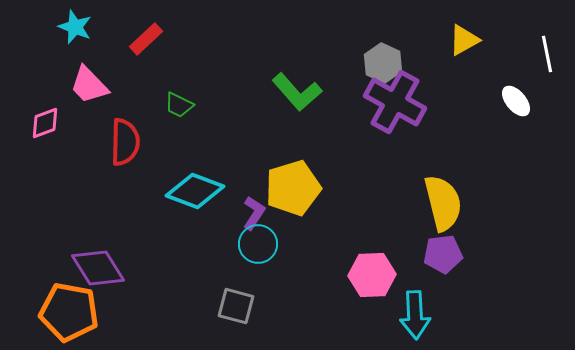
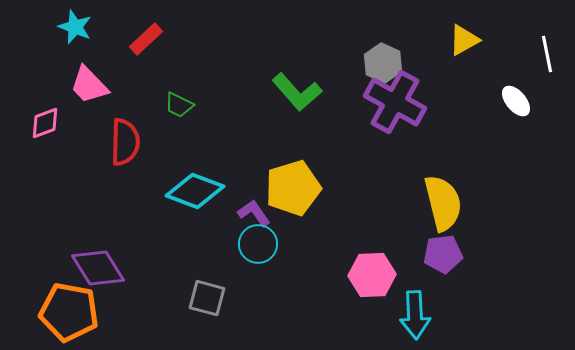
purple L-shape: rotated 68 degrees counterclockwise
gray square: moved 29 px left, 8 px up
